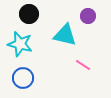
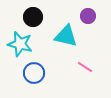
black circle: moved 4 px right, 3 px down
cyan triangle: moved 1 px right, 1 px down
pink line: moved 2 px right, 2 px down
blue circle: moved 11 px right, 5 px up
